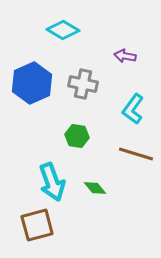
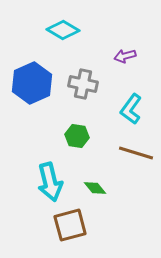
purple arrow: rotated 25 degrees counterclockwise
cyan L-shape: moved 2 px left
brown line: moved 1 px up
cyan arrow: moved 2 px left; rotated 6 degrees clockwise
brown square: moved 33 px right
